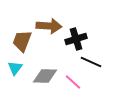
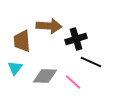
brown trapezoid: rotated 25 degrees counterclockwise
